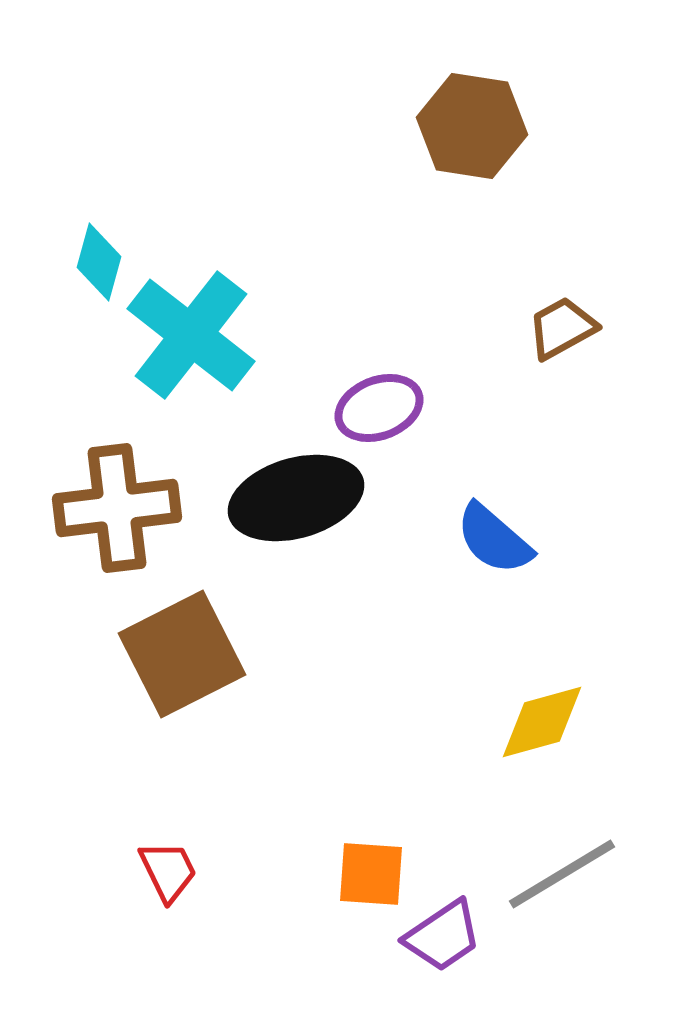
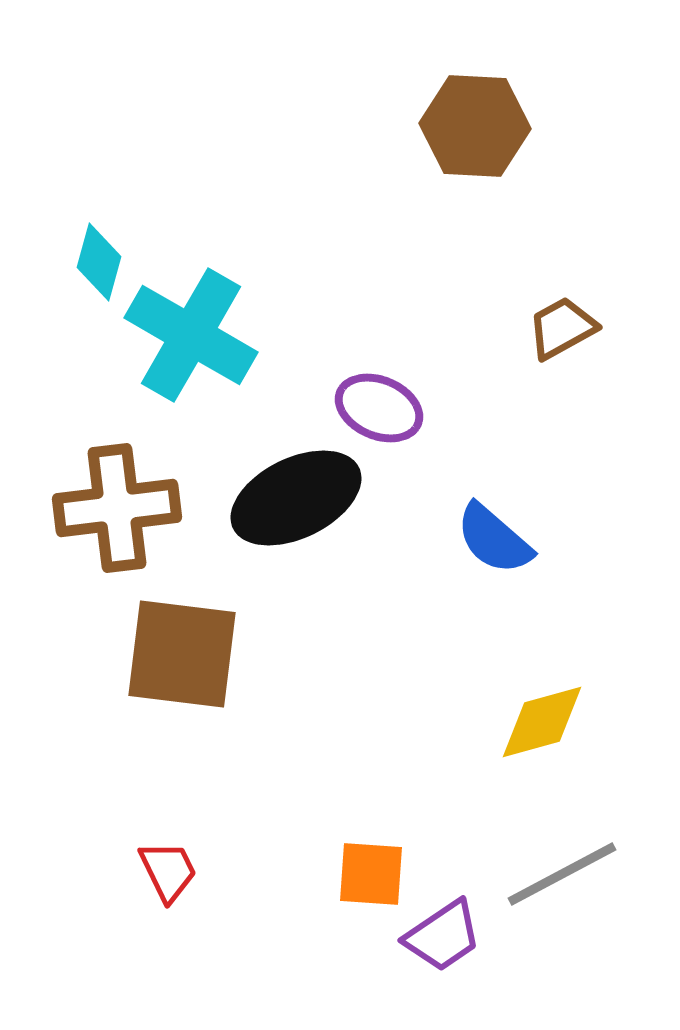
brown hexagon: moved 3 px right; rotated 6 degrees counterclockwise
cyan cross: rotated 8 degrees counterclockwise
purple ellipse: rotated 44 degrees clockwise
black ellipse: rotated 10 degrees counterclockwise
brown square: rotated 34 degrees clockwise
gray line: rotated 3 degrees clockwise
